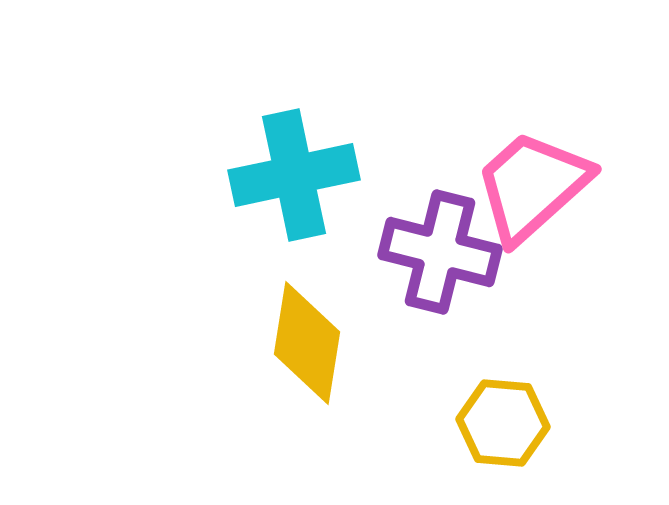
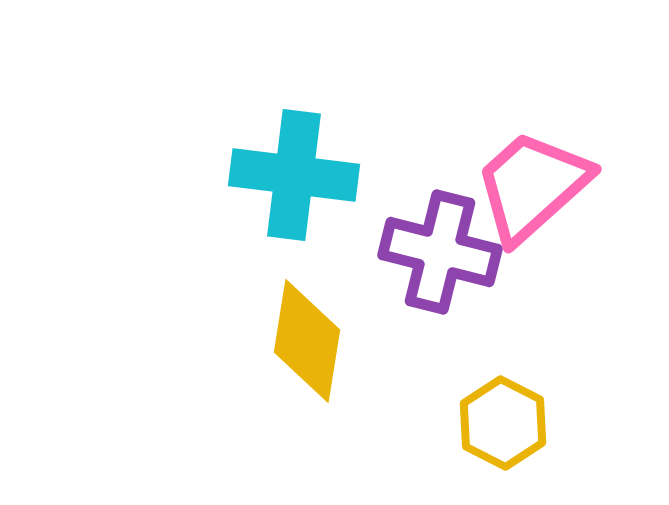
cyan cross: rotated 19 degrees clockwise
yellow diamond: moved 2 px up
yellow hexagon: rotated 22 degrees clockwise
